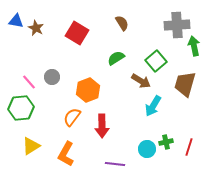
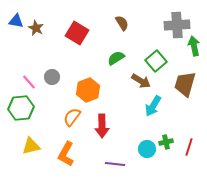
yellow triangle: rotated 18 degrees clockwise
